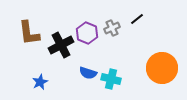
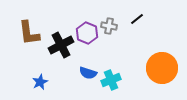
gray cross: moved 3 px left, 2 px up; rotated 35 degrees clockwise
cyan cross: moved 1 px down; rotated 36 degrees counterclockwise
